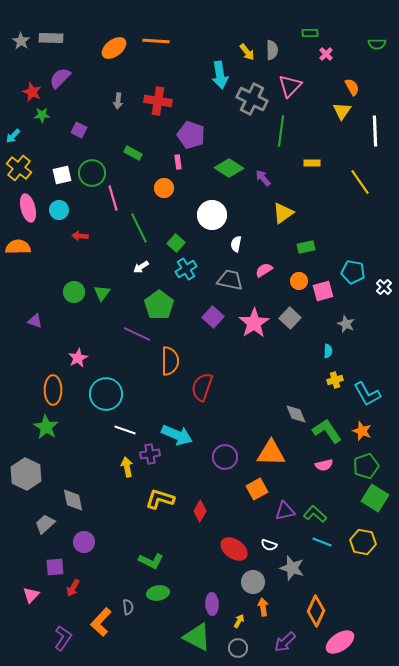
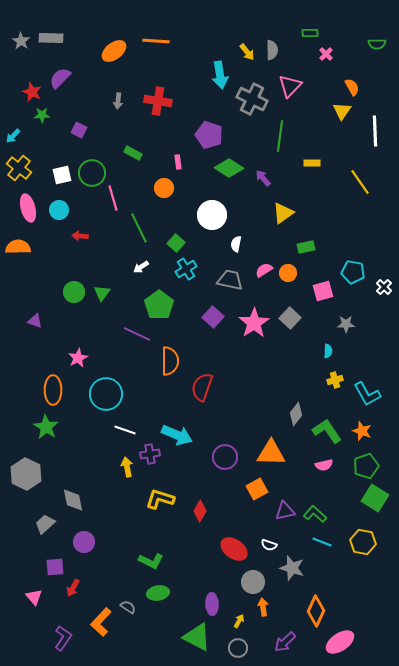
orange ellipse at (114, 48): moved 3 px down
green line at (281, 131): moved 1 px left, 5 px down
purple pentagon at (191, 135): moved 18 px right
orange circle at (299, 281): moved 11 px left, 8 px up
gray star at (346, 324): rotated 24 degrees counterclockwise
gray diamond at (296, 414): rotated 60 degrees clockwise
pink triangle at (31, 595): moved 3 px right, 2 px down; rotated 24 degrees counterclockwise
gray semicircle at (128, 607): rotated 49 degrees counterclockwise
